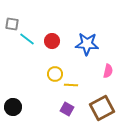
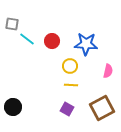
blue star: moved 1 px left
yellow circle: moved 15 px right, 8 px up
